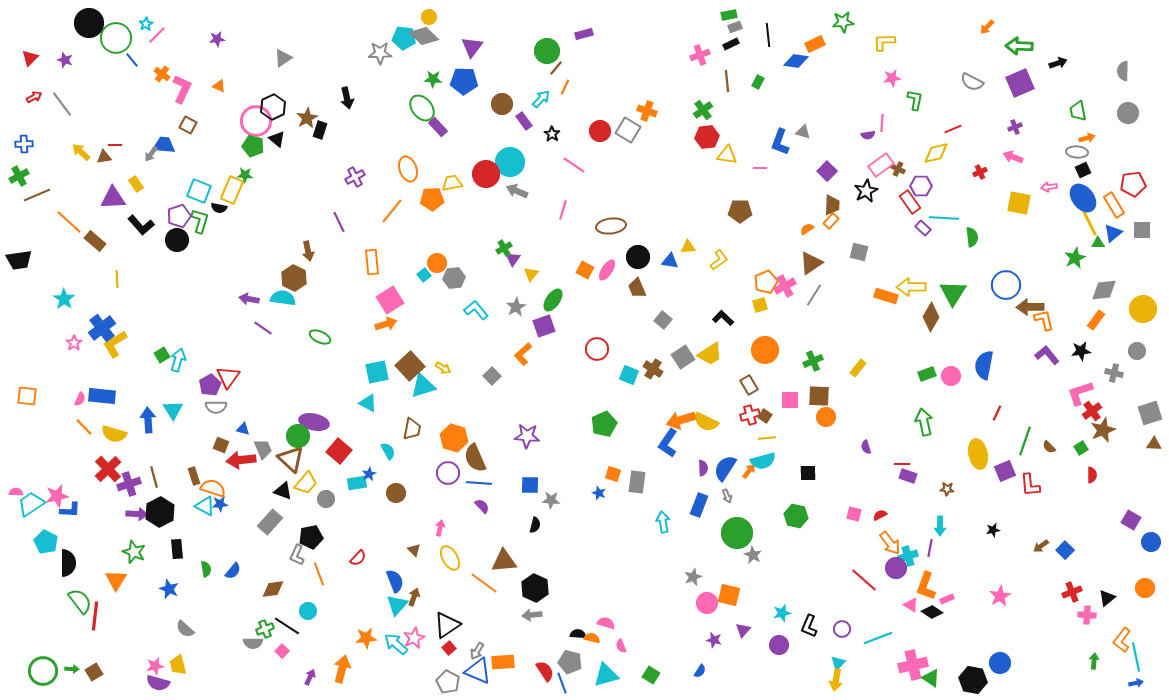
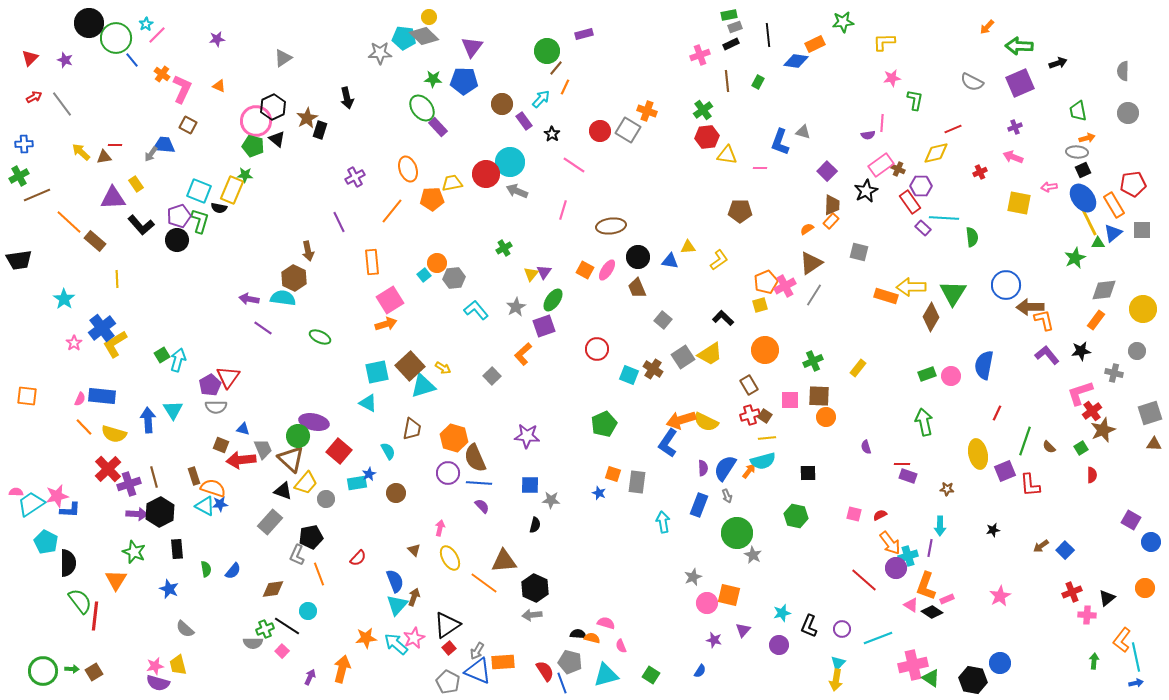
purple triangle at (513, 259): moved 31 px right, 13 px down
